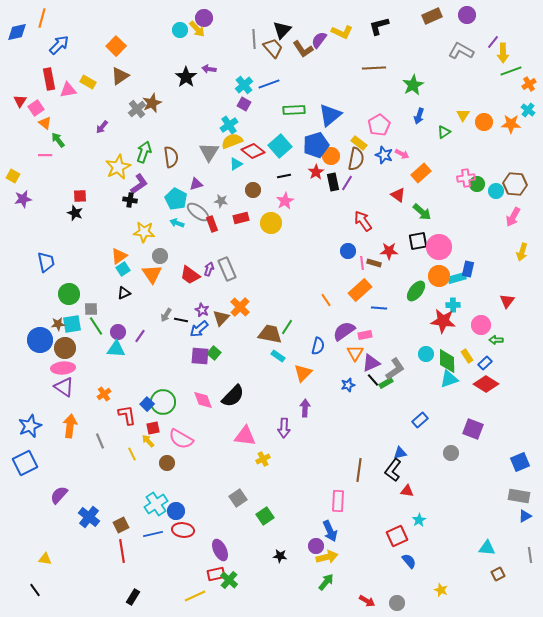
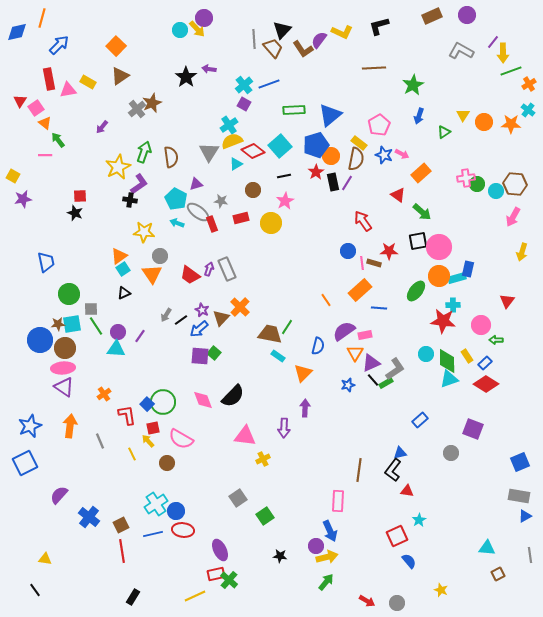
black line at (181, 320): rotated 48 degrees counterclockwise
